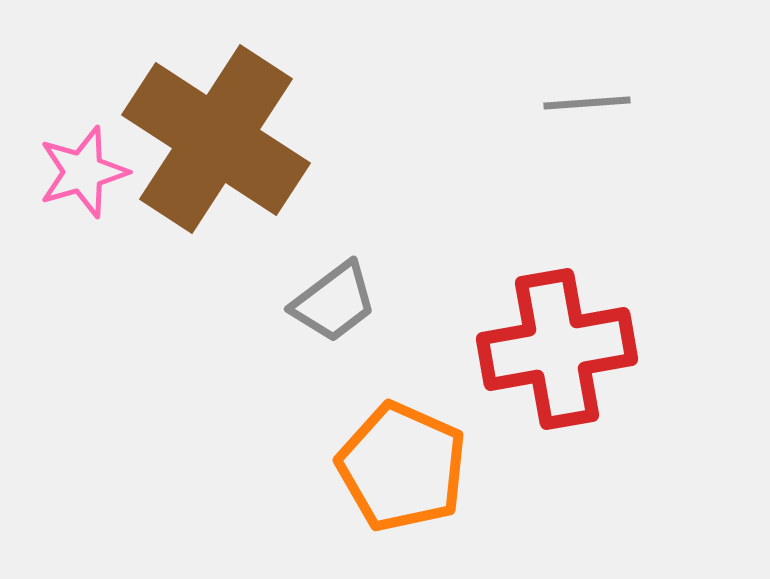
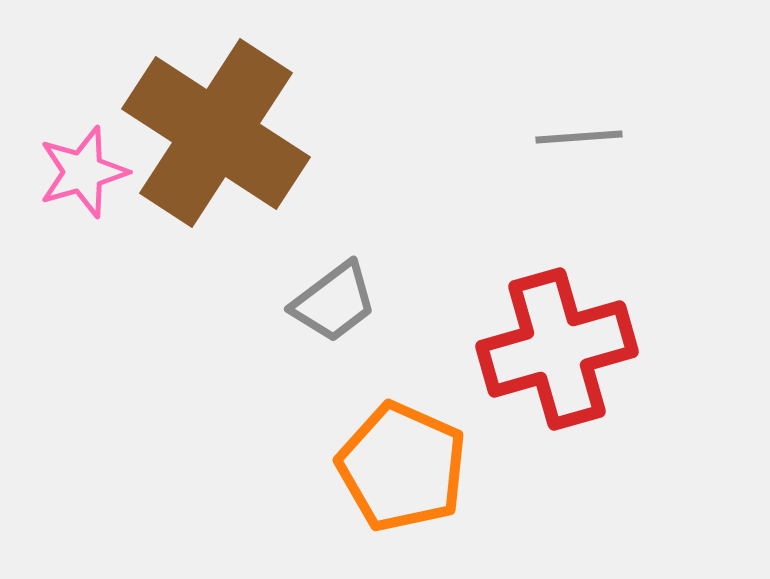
gray line: moved 8 px left, 34 px down
brown cross: moved 6 px up
red cross: rotated 6 degrees counterclockwise
